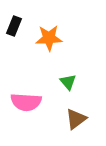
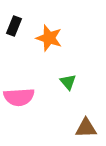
orange star: rotated 20 degrees clockwise
pink semicircle: moved 7 px left, 5 px up; rotated 8 degrees counterclockwise
brown triangle: moved 10 px right, 9 px down; rotated 35 degrees clockwise
